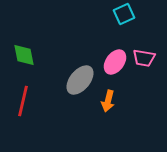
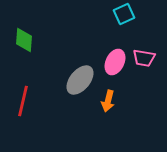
green diamond: moved 15 px up; rotated 15 degrees clockwise
pink ellipse: rotated 10 degrees counterclockwise
